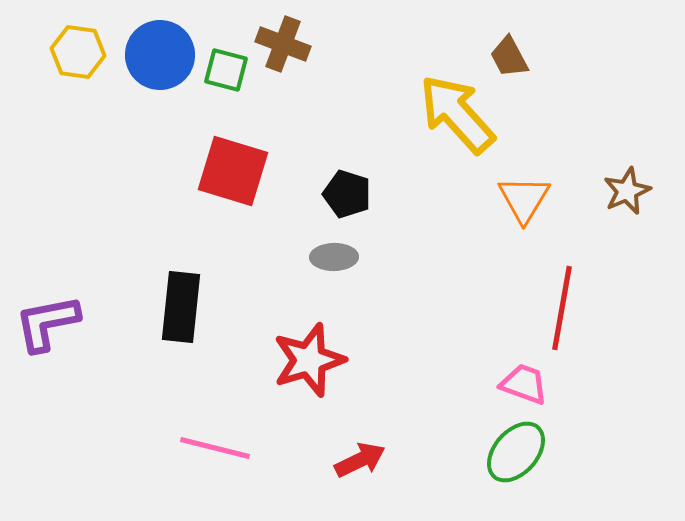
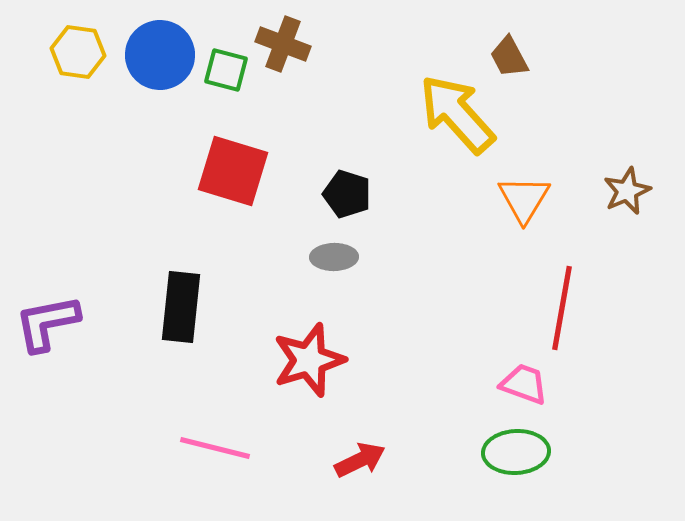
green ellipse: rotated 46 degrees clockwise
